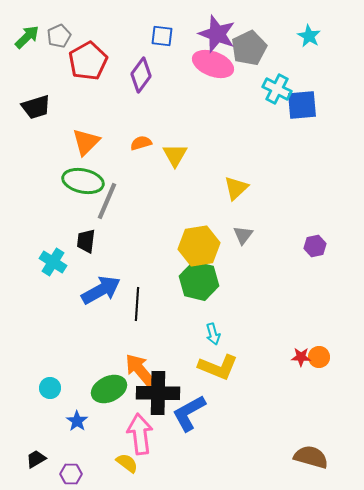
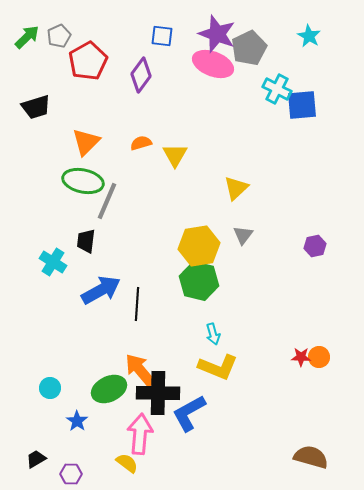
pink arrow at (140, 434): rotated 12 degrees clockwise
